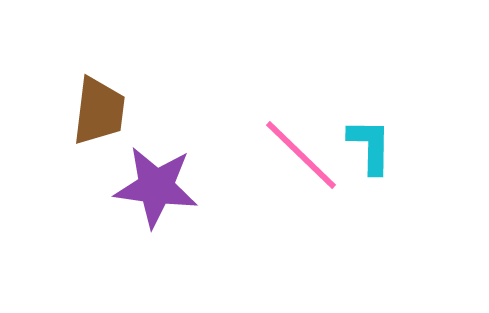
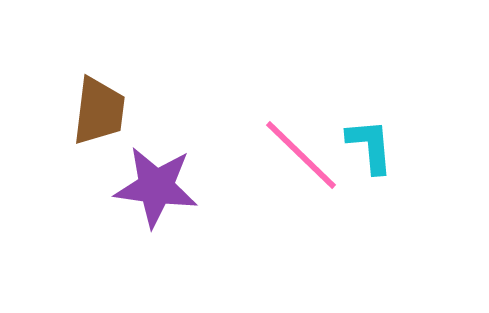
cyan L-shape: rotated 6 degrees counterclockwise
